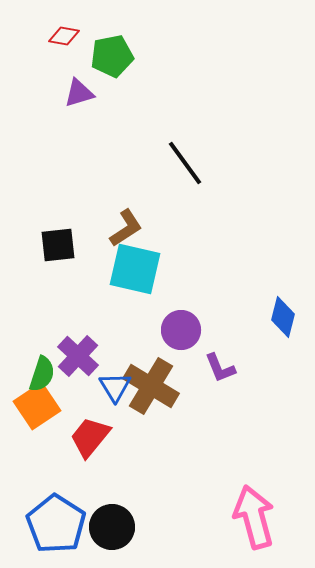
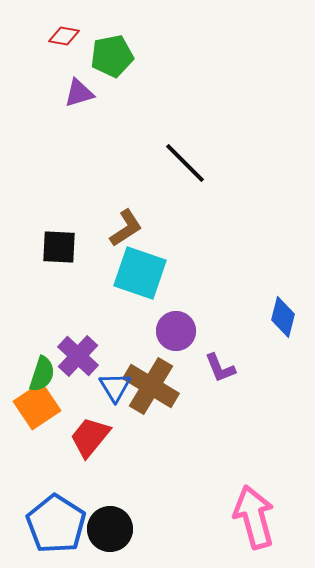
black line: rotated 9 degrees counterclockwise
black square: moved 1 px right, 2 px down; rotated 9 degrees clockwise
cyan square: moved 5 px right, 4 px down; rotated 6 degrees clockwise
purple circle: moved 5 px left, 1 px down
black circle: moved 2 px left, 2 px down
